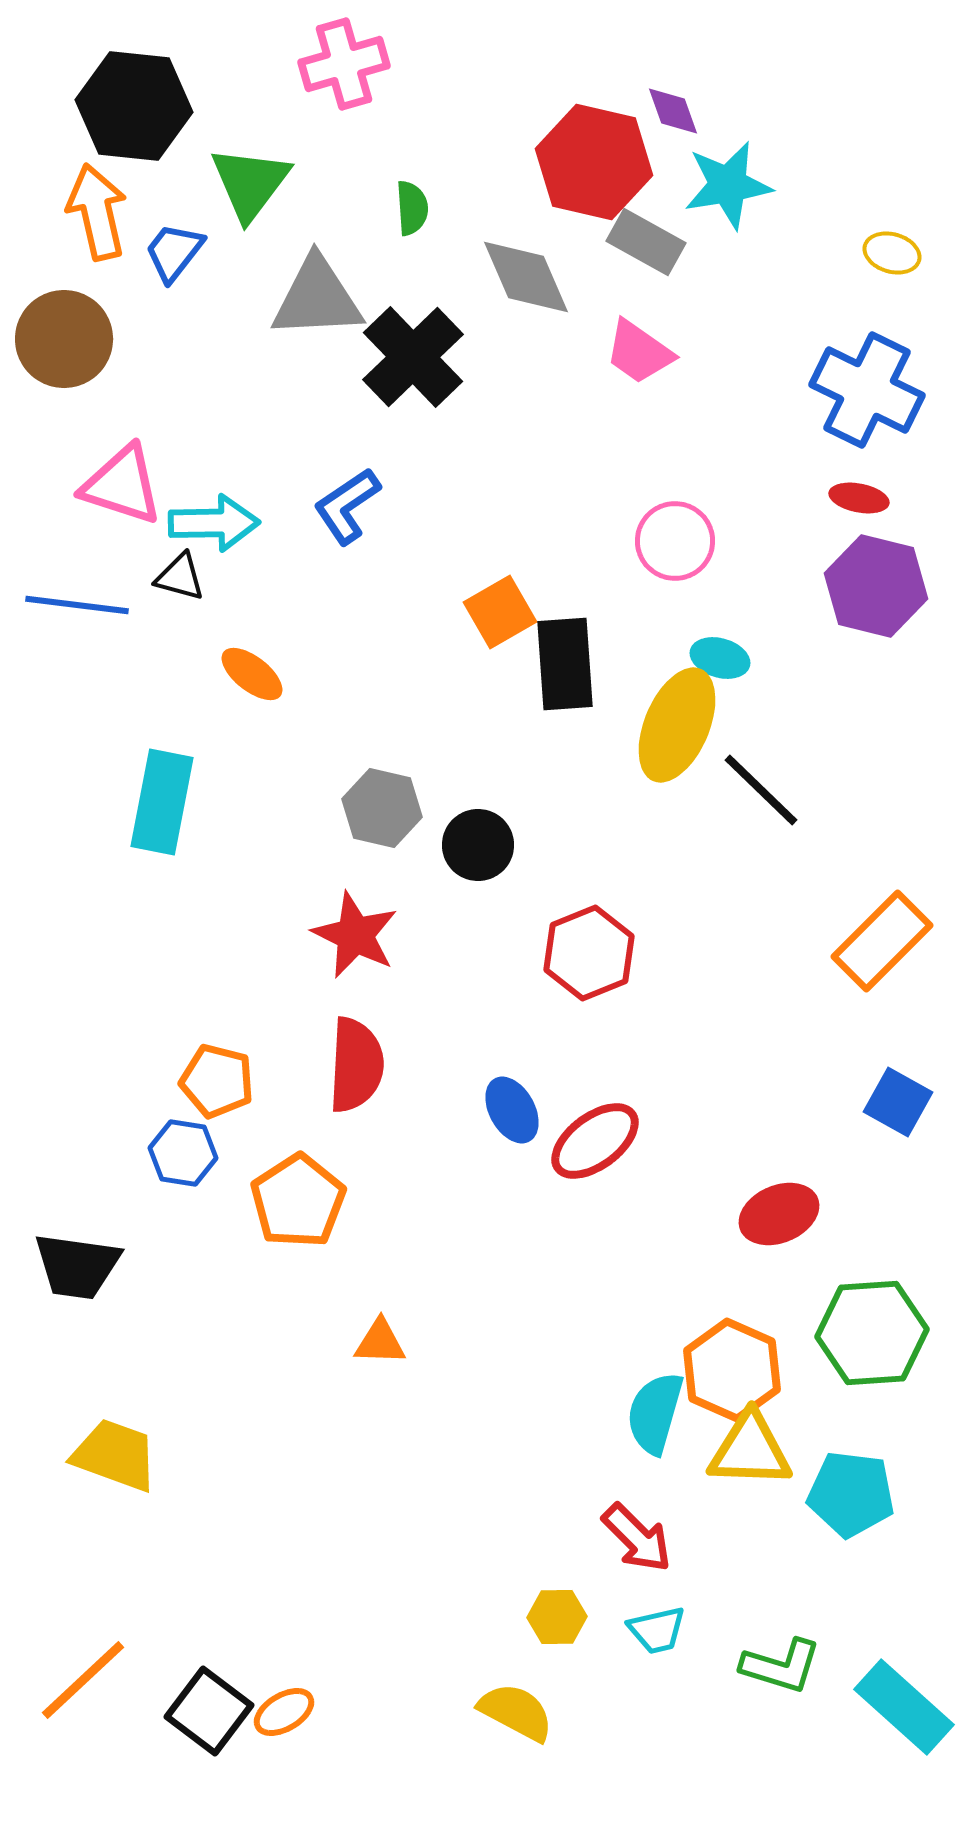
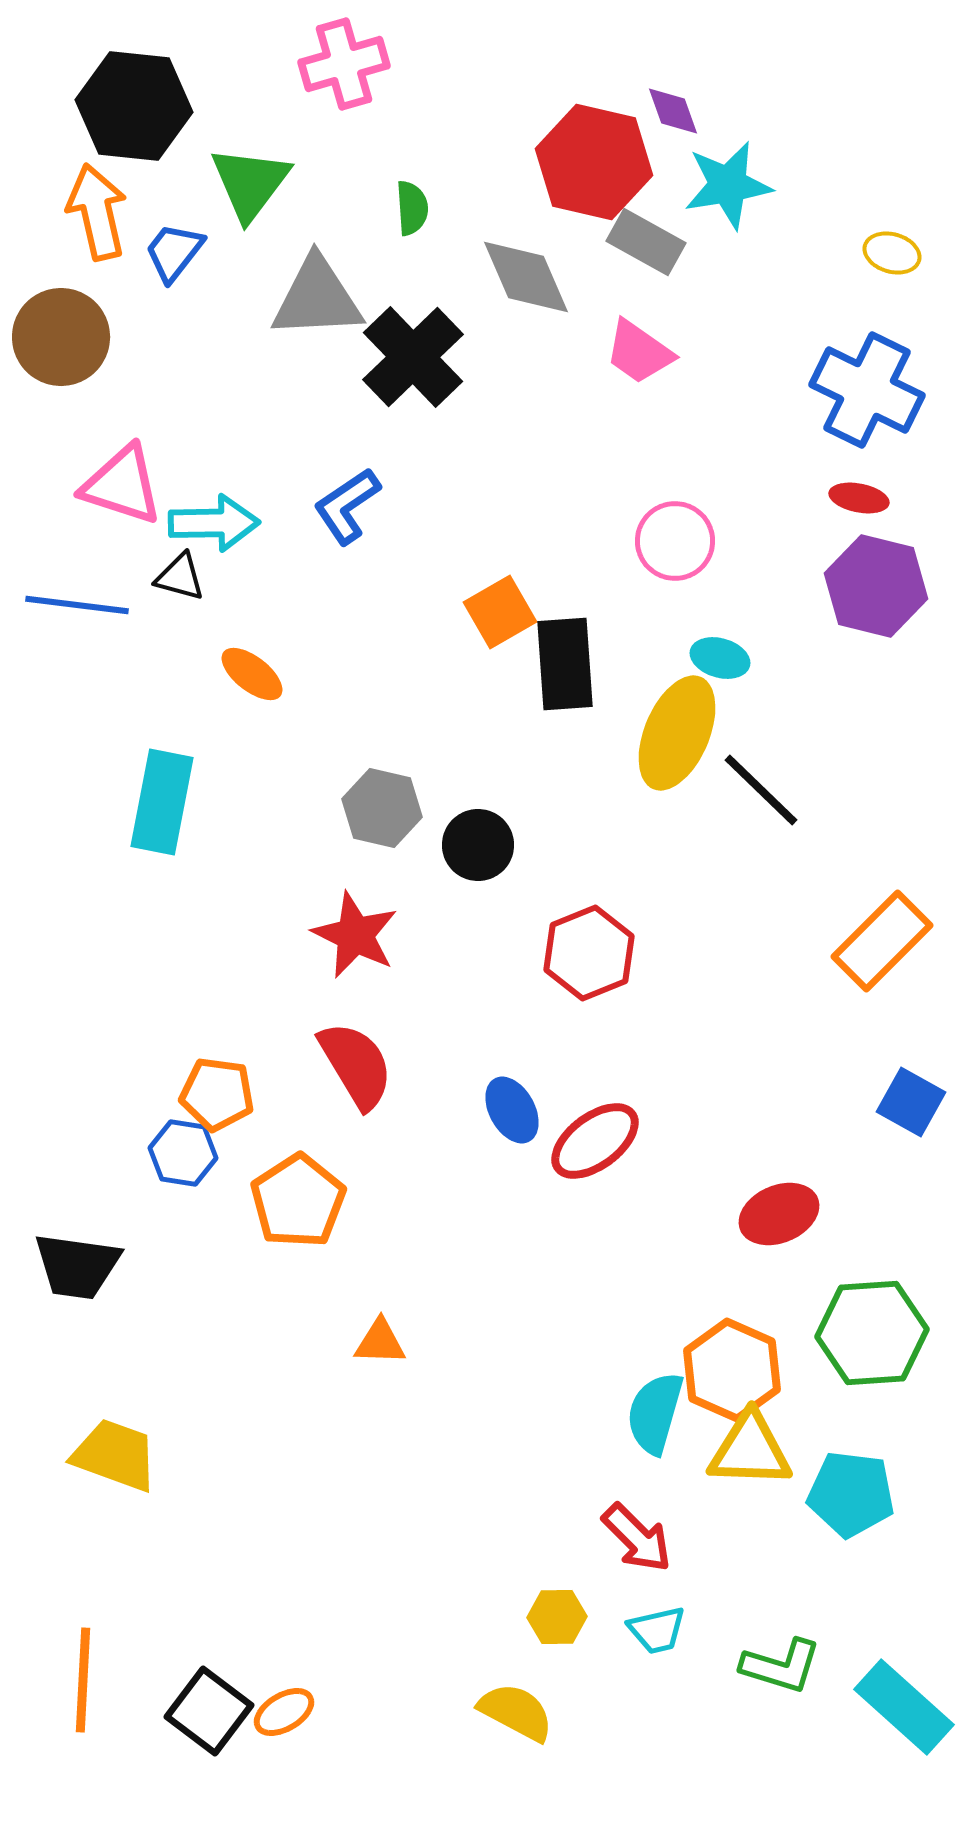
brown circle at (64, 339): moved 3 px left, 2 px up
yellow ellipse at (677, 725): moved 8 px down
red semicircle at (356, 1065): rotated 34 degrees counterclockwise
orange pentagon at (217, 1081): moved 13 px down; rotated 6 degrees counterclockwise
blue square at (898, 1102): moved 13 px right
orange line at (83, 1680): rotated 44 degrees counterclockwise
